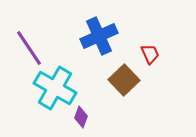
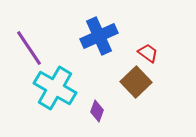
red trapezoid: moved 2 px left, 1 px up; rotated 30 degrees counterclockwise
brown square: moved 12 px right, 2 px down
purple diamond: moved 16 px right, 6 px up
